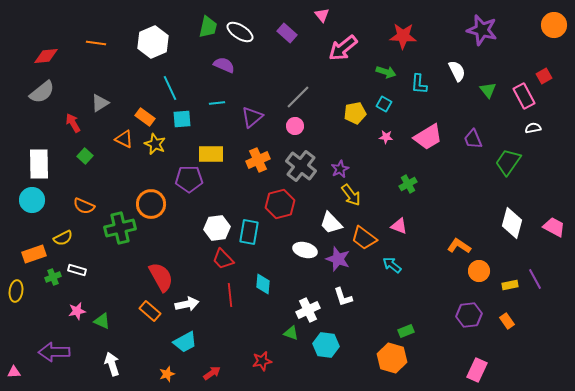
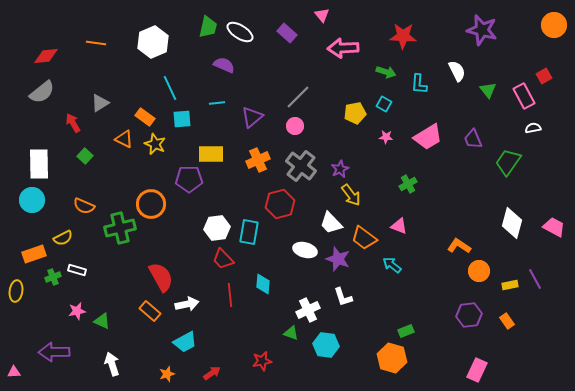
pink arrow at (343, 48): rotated 36 degrees clockwise
